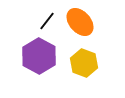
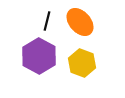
black line: rotated 24 degrees counterclockwise
yellow hexagon: moved 2 px left
